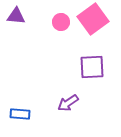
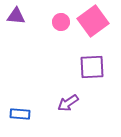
pink square: moved 2 px down
